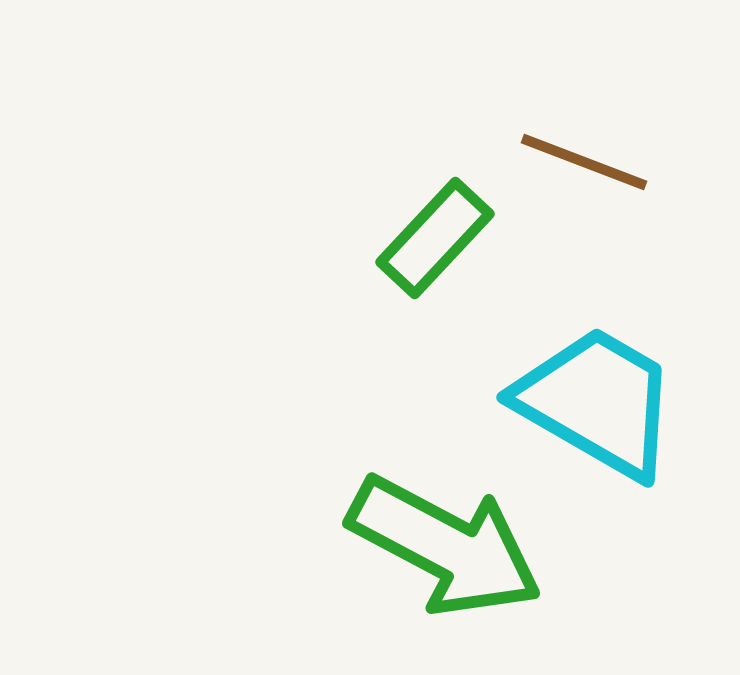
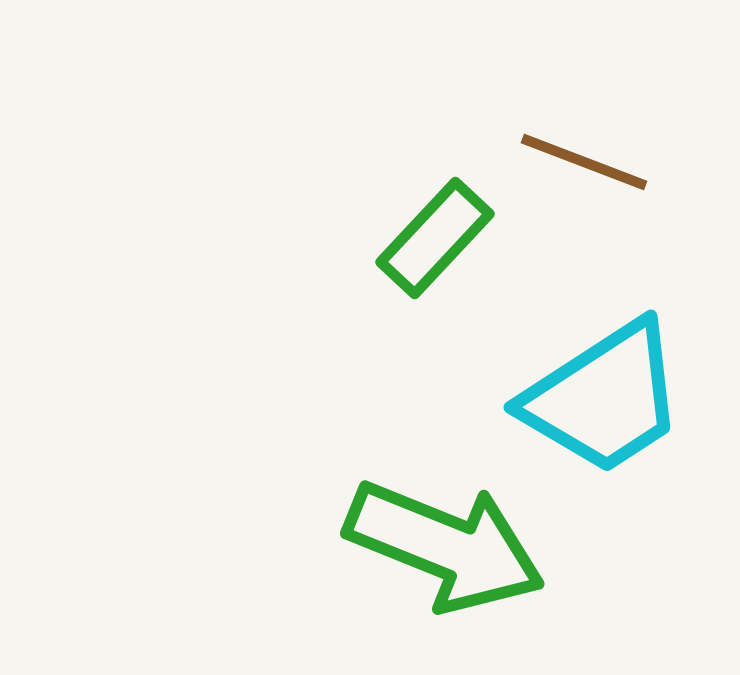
cyan trapezoid: moved 7 px right, 4 px up; rotated 117 degrees clockwise
green arrow: rotated 6 degrees counterclockwise
